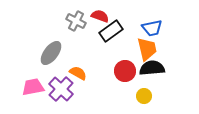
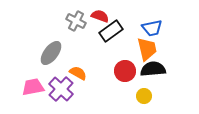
black semicircle: moved 1 px right, 1 px down
